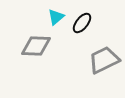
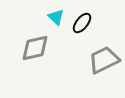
cyan triangle: rotated 36 degrees counterclockwise
gray diamond: moved 1 px left, 2 px down; rotated 16 degrees counterclockwise
